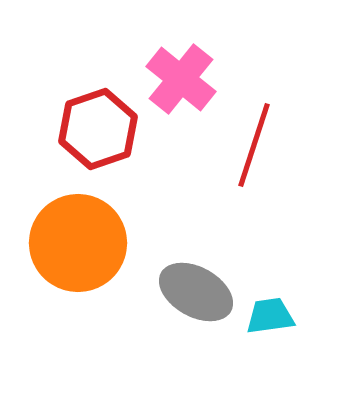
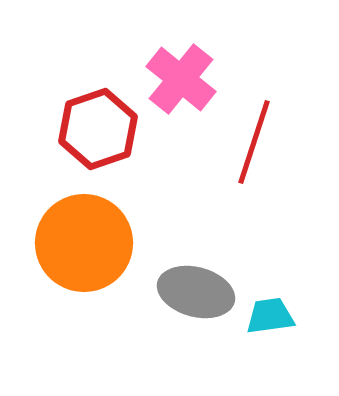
red line: moved 3 px up
orange circle: moved 6 px right
gray ellipse: rotated 14 degrees counterclockwise
